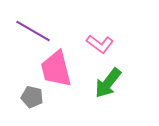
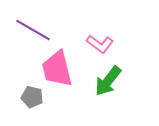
purple line: moved 1 px up
pink trapezoid: moved 1 px right
green arrow: moved 2 px up
